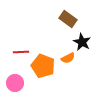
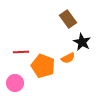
brown rectangle: rotated 18 degrees clockwise
